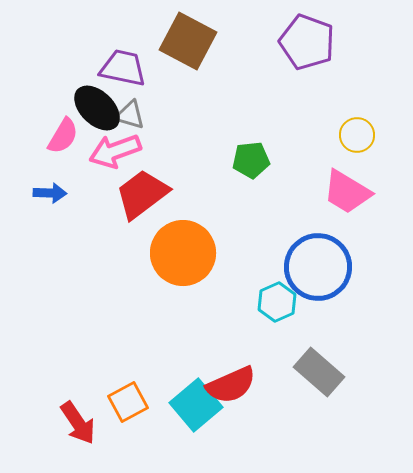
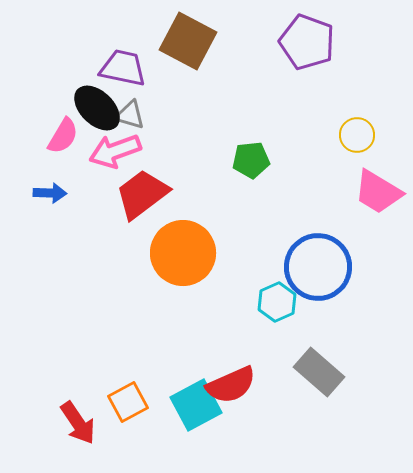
pink trapezoid: moved 31 px right
cyan square: rotated 12 degrees clockwise
